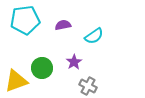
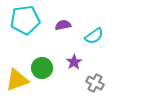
yellow triangle: moved 1 px right, 1 px up
gray cross: moved 7 px right, 3 px up
